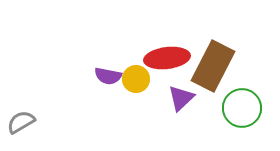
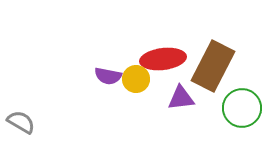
red ellipse: moved 4 px left, 1 px down
purple triangle: rotated 36 degrees clockwise
gray semicircle: rotated 60 degrees clockwise
